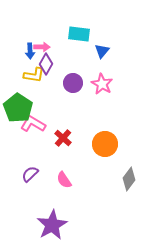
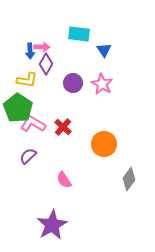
blue triangle: moved 2 px right, 1 px up; rotated 14 degrees counterclockwise
yellow L-shape: moved 7 px left, 5 px down
red cross: moved 11 px up
orange circle: moved 1 px left
purple semicircle: moved 2 px left, 18 px up
